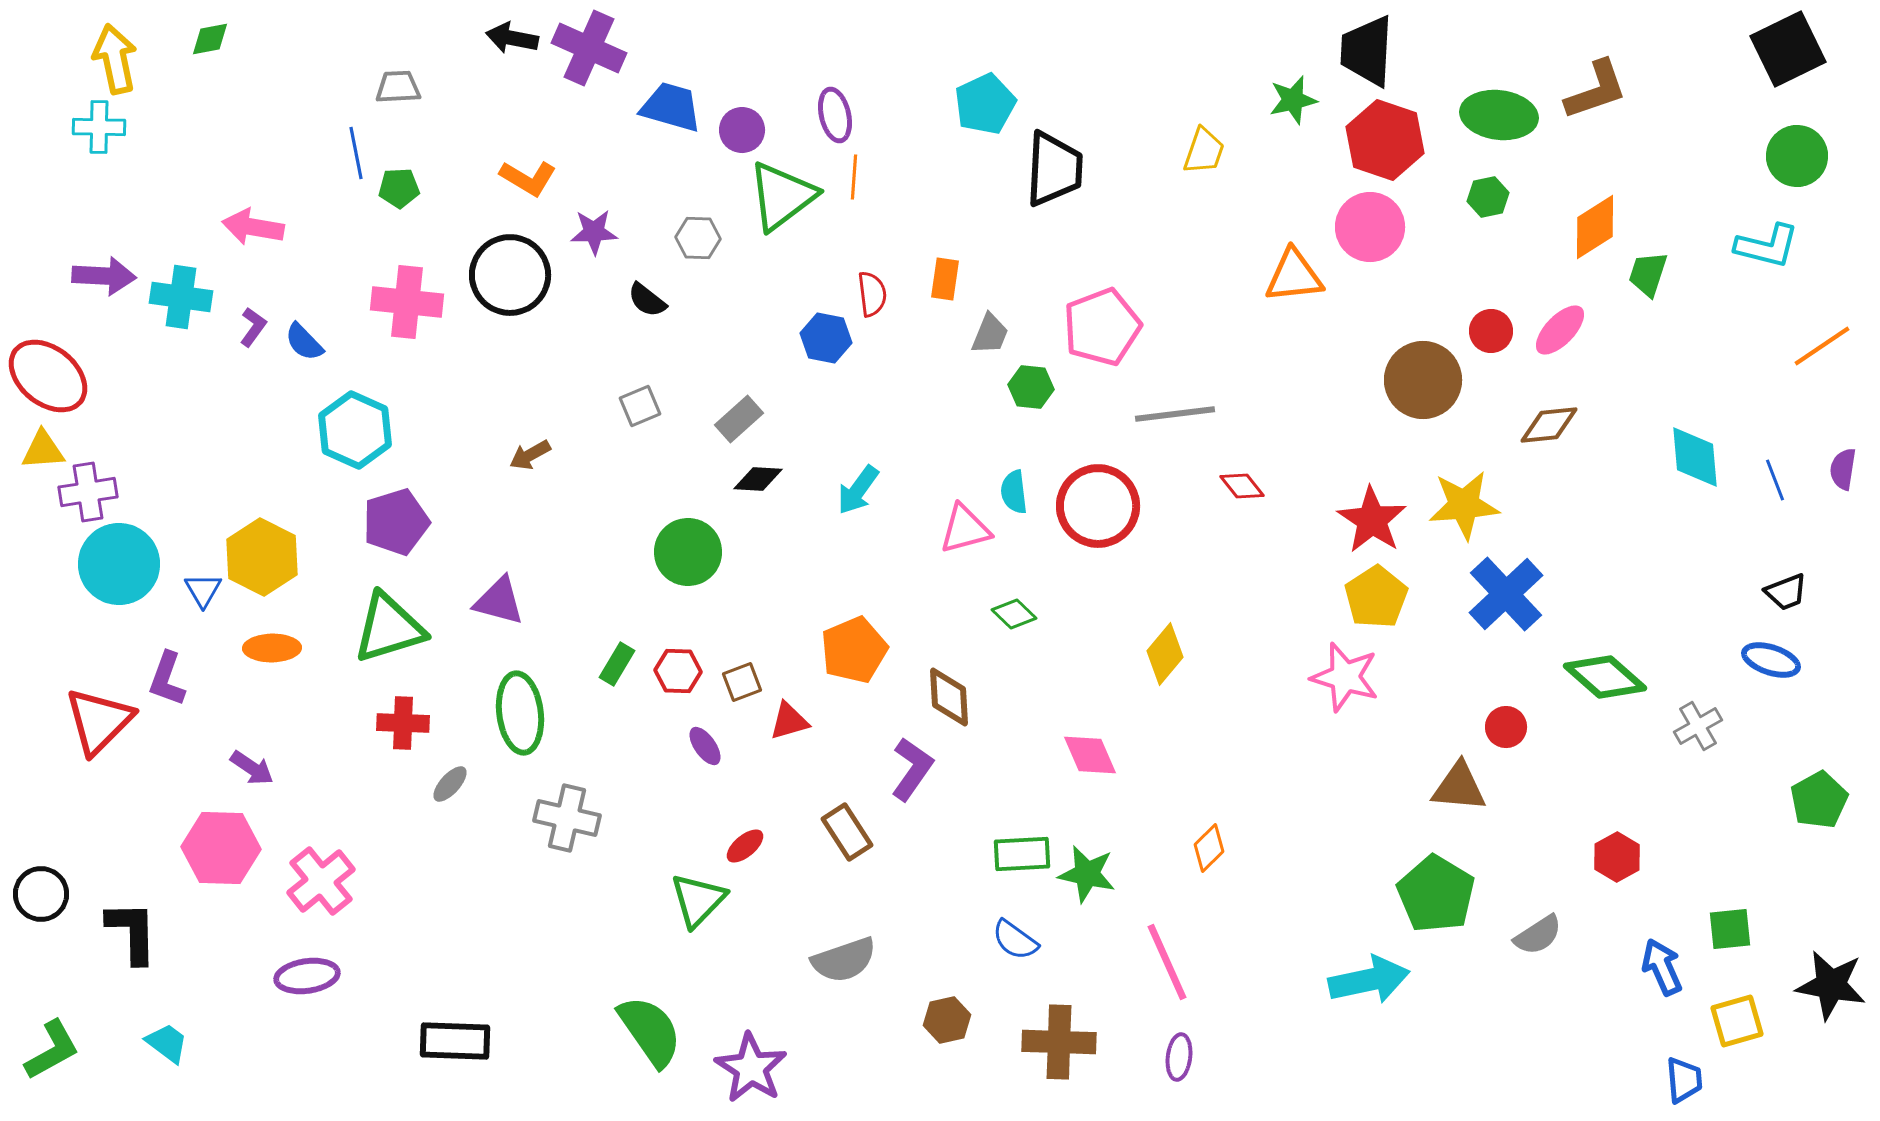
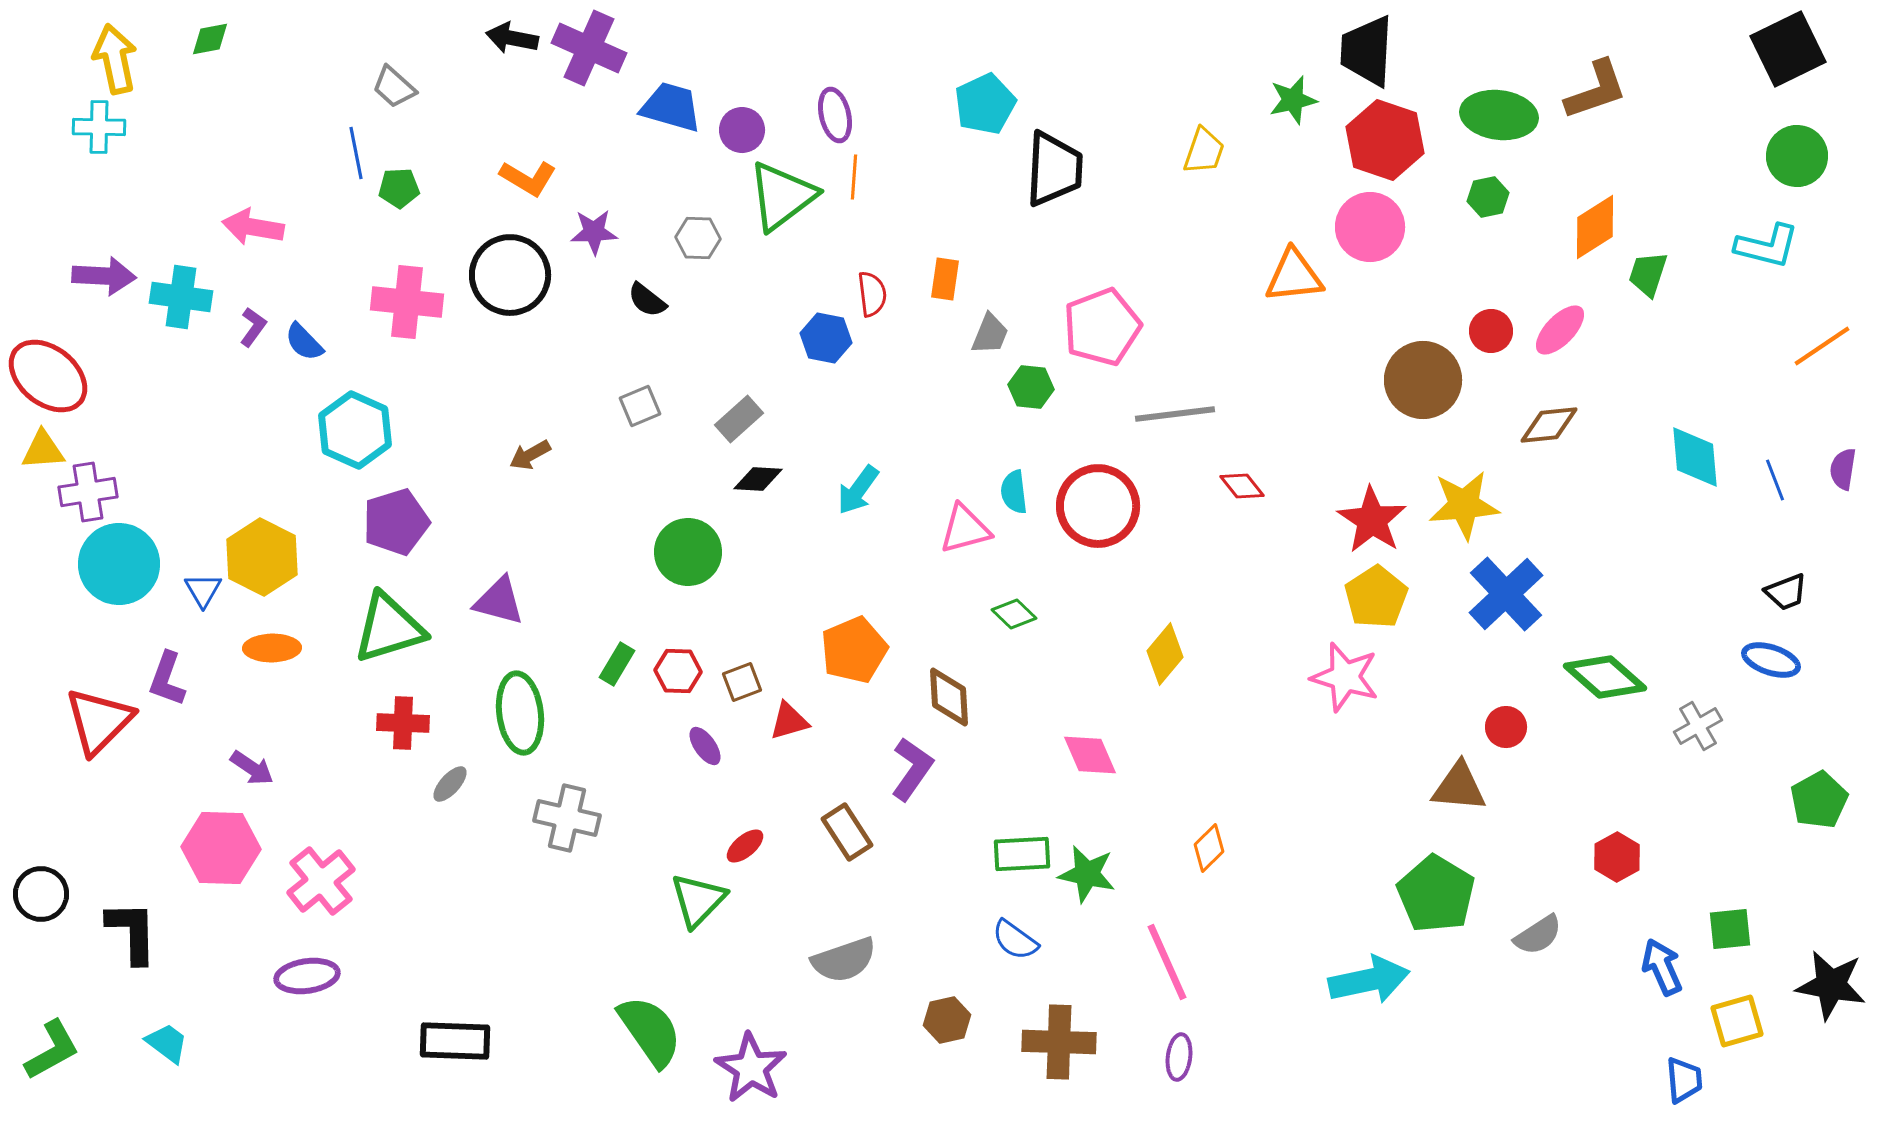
gray trapezoid at (398, 87): moved 4 px left; rotated 135 degrees counterclockwise
